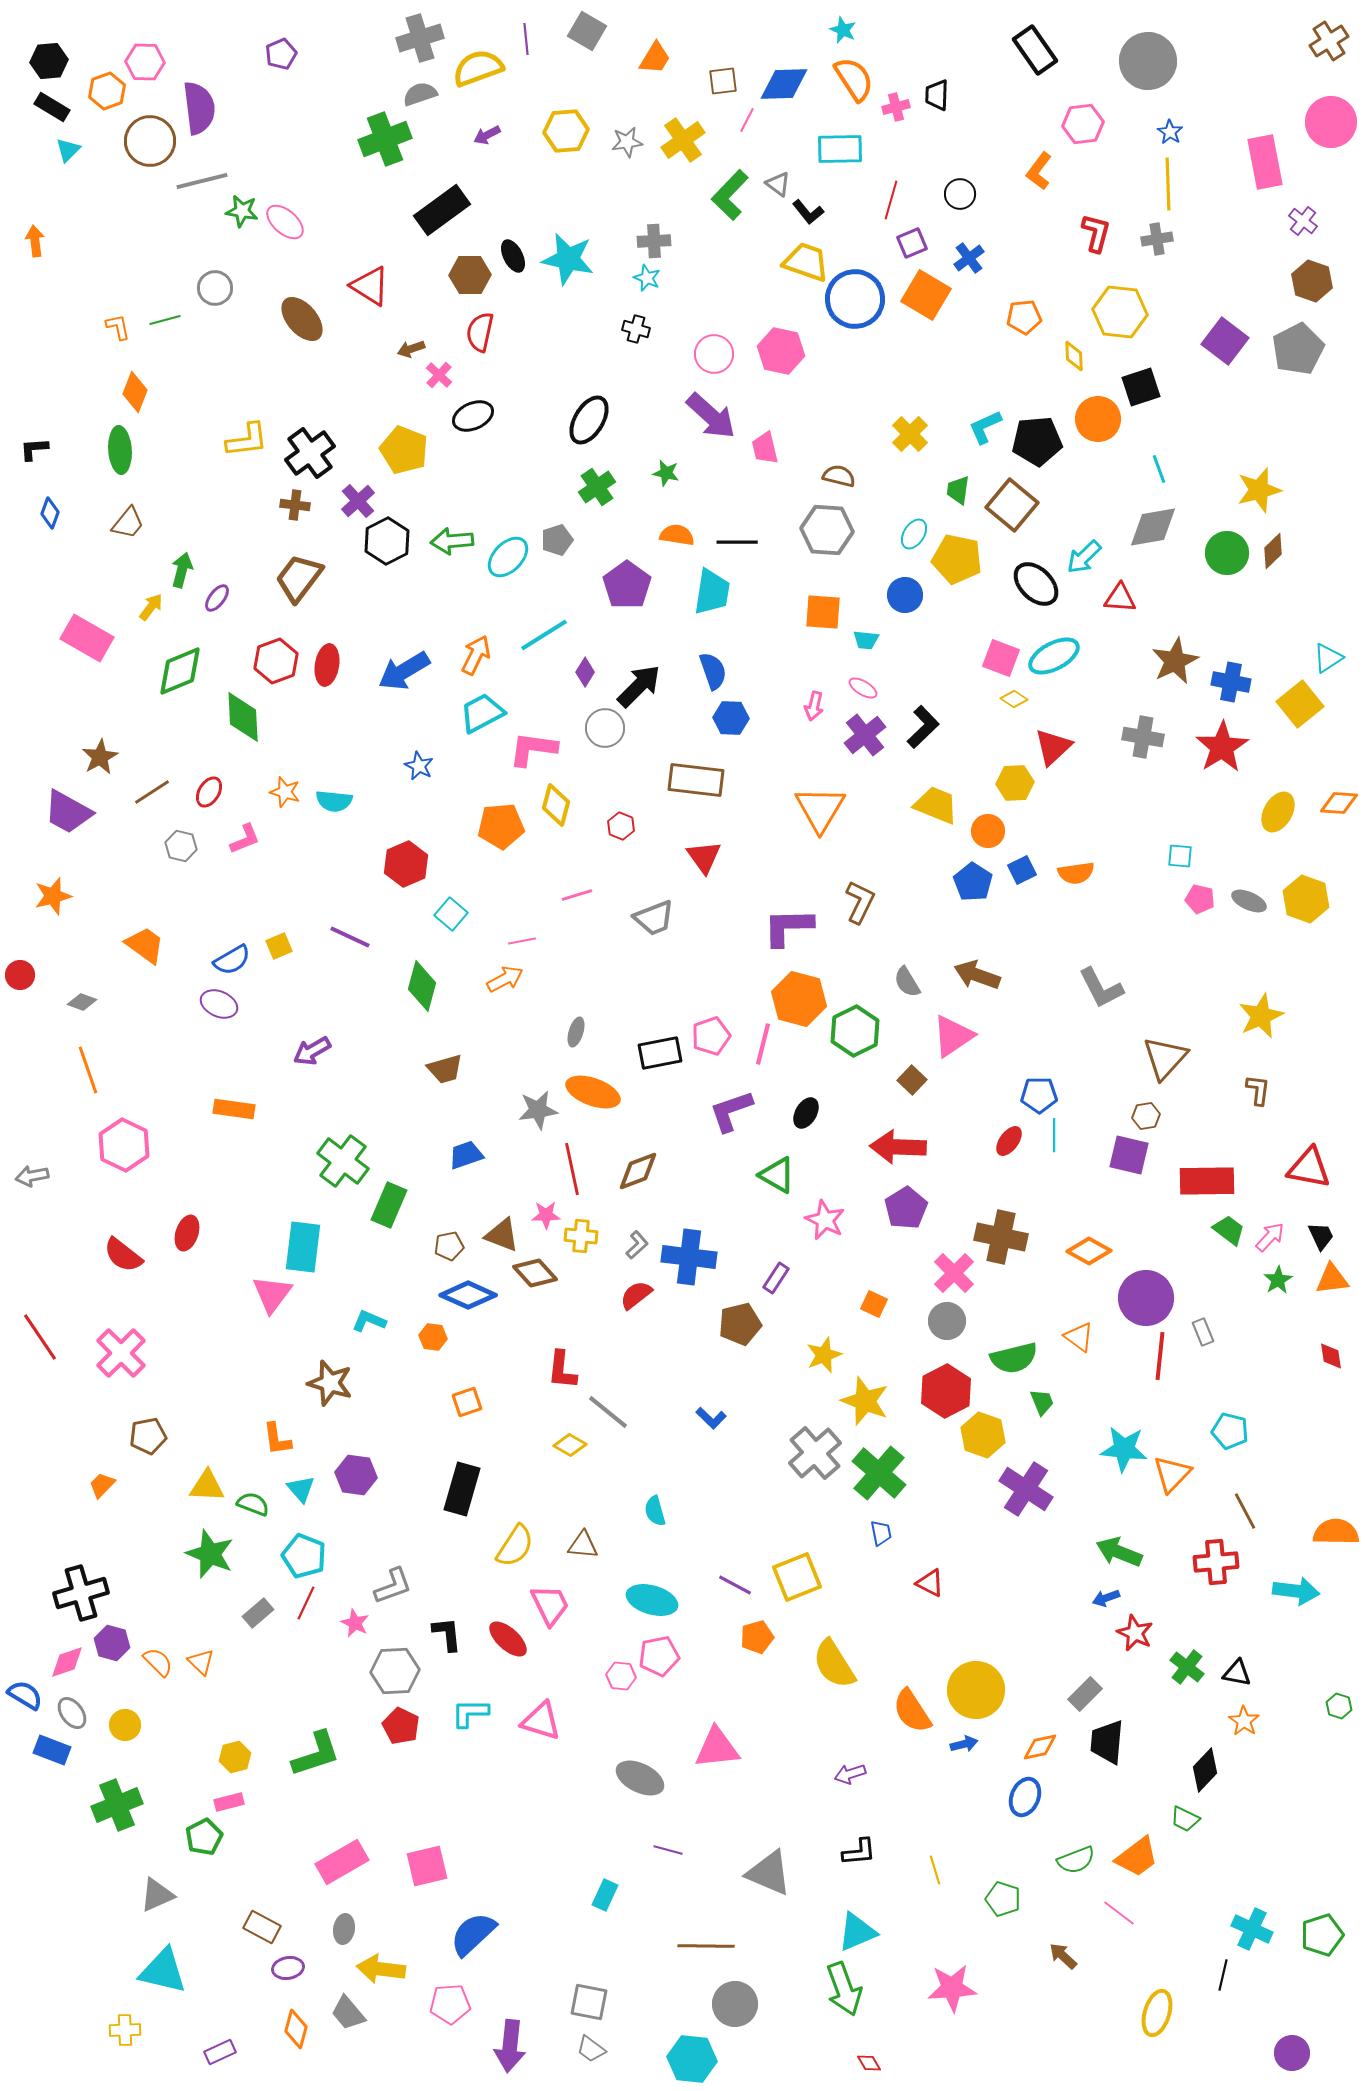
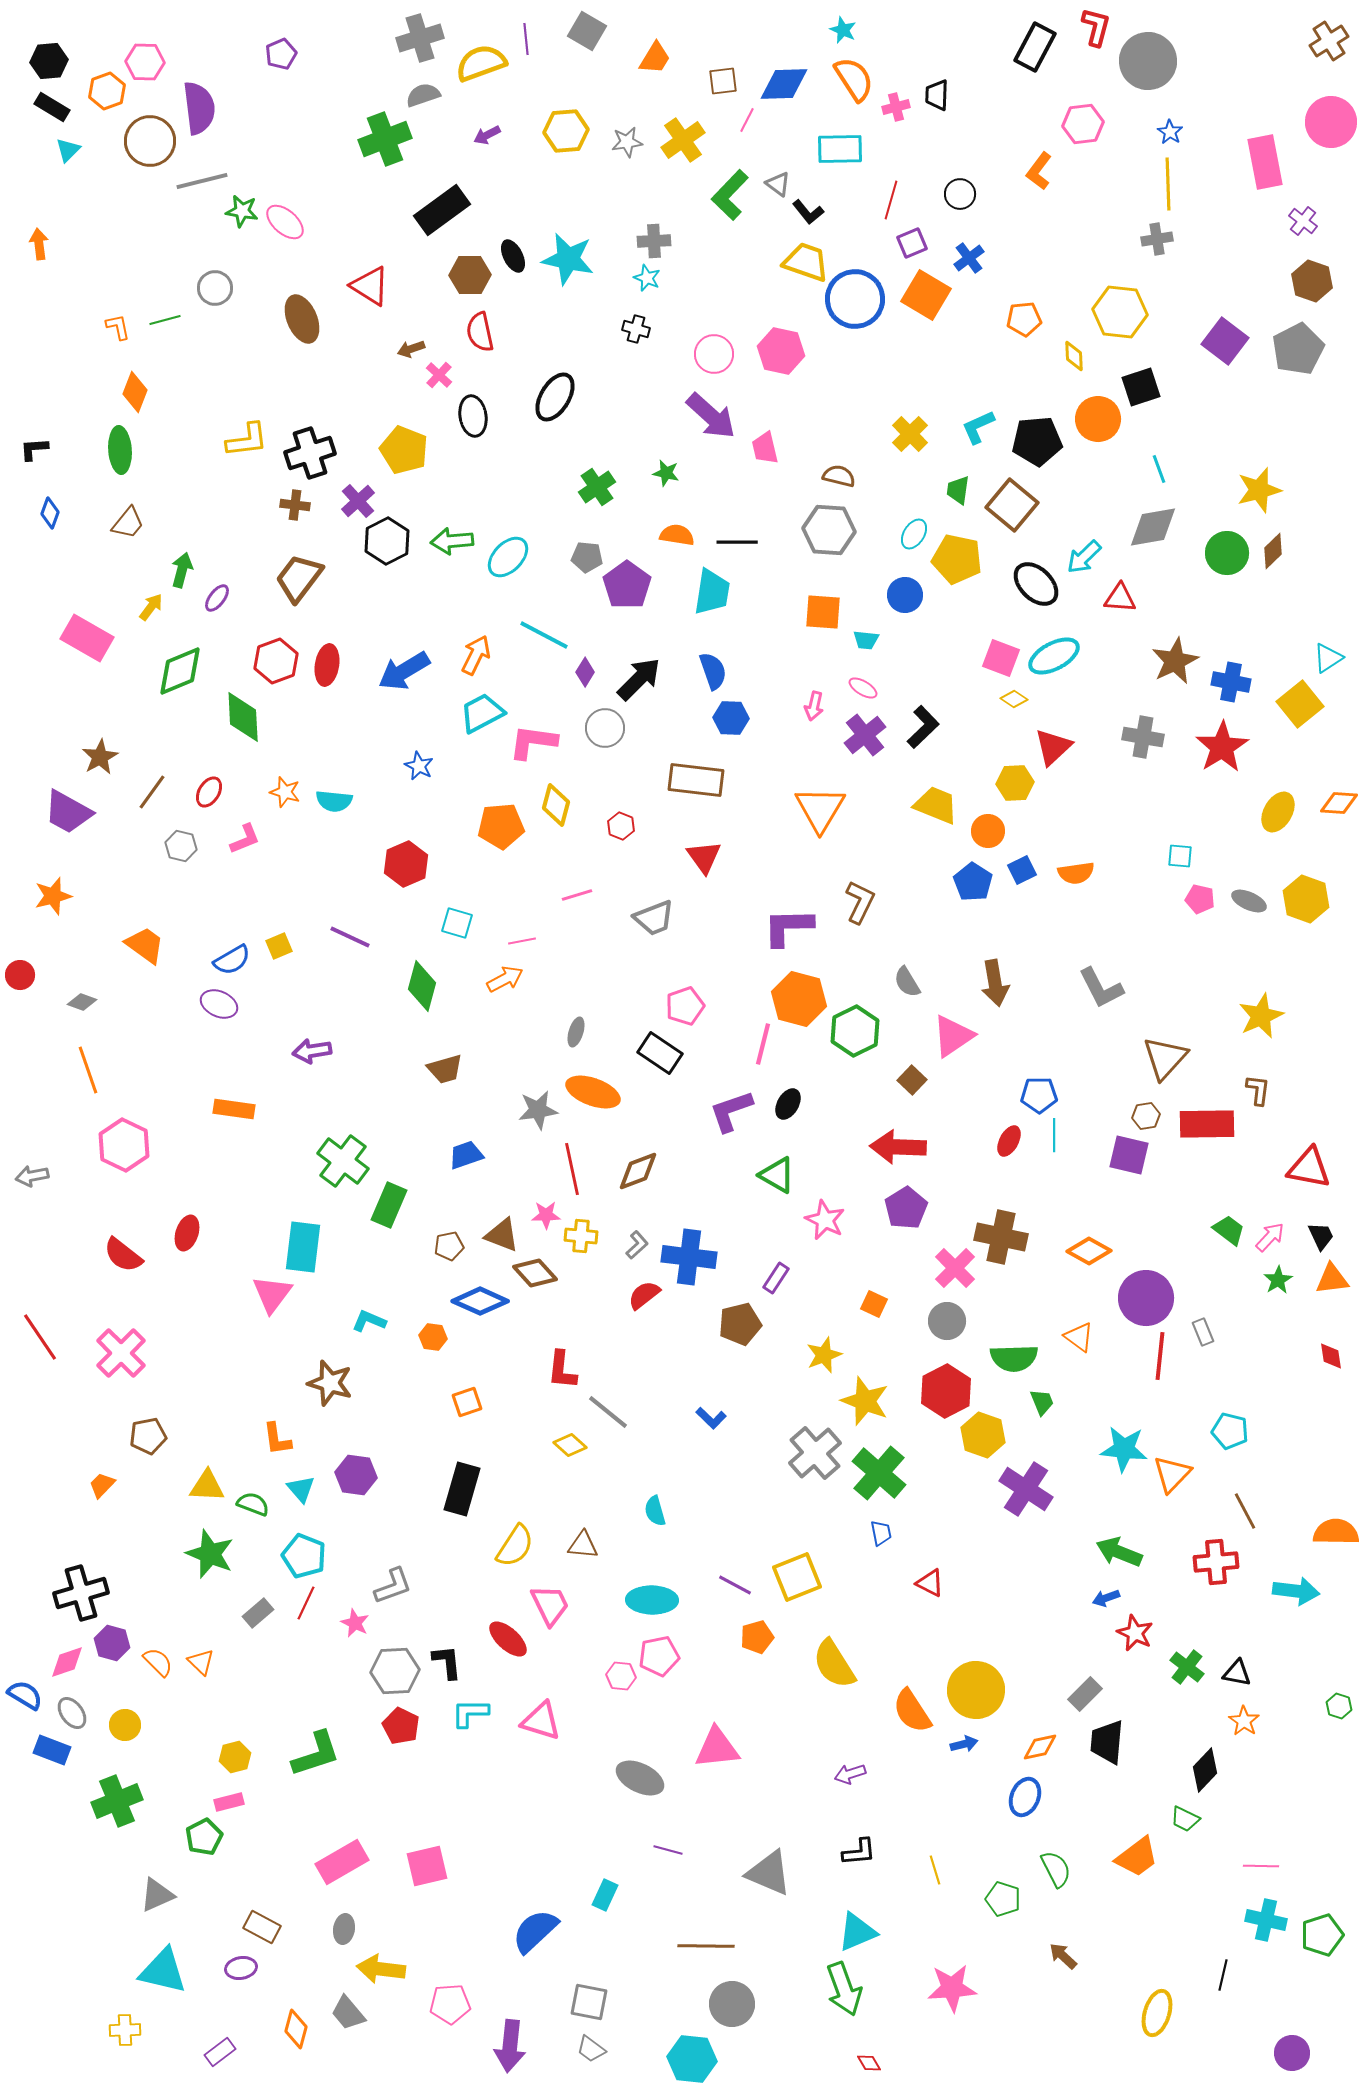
black rectangle at (1035, 50): moved 3 px up; rotated 63 degrees clockwise
yellow semicircle at (478, 68): moved 3 px right, 5 px up
gray semicircle at (420, 94): moved 3 px right, 1 px down
red L-shape at (1096, 233): moved 206 px up
orange arrow at (35, 241): moved 4 px right, 3 px down
orange pentagon at (1024, 317): moved 2 px down
brown ellipse at (302, 319): rotated 18 degrees clockwise
red semicircle at (480, 332): rotated 24 degrees counterclockwise
black ellipse at (473, 416): rotated 75 degrees counterclockwise
black ellipse at (589, 420): moved 34 px left, 23 px up
cyan L-shape at (985, 427): moved 7 px left
black cross at (310, 453): rotated 18 degrees clockwise
gray hexagon at (827, 530): moved 2 px right
gray pentagon at (557, 540): moved 30 px right, 17 px down; rotated 24 degrees clockwise
cyan line at (544, 635): rotated 60 degrees clockwise
black arrow at (639, 686): moved 7 px up
pink L-shape at (533, 749): moved 7 px up
brown line at (152, 792): rotated 21 degrees counterclockwise
cyan square at (451, 914): moved 6 px right, 9 px down; rotated 24 degrees counterclockwise
brown arrow at (977, 975): moved 18 px right, 8 px down; rotated 120 degrees counterclockwise
pink pentagon at (711, 1036): moved 26 px left, 30 px up
purple arrow at (312, 1051): rotated 21 degrees clockwise
black rectangle at (660, 1053): rotated 45 degrees clockwise
black ellipse at (806, 1113): moved 18 px left, 9 px up
red ellipse at (1009, 1141): rotated 8 degrees counterclockwise
red rectangle at (1207, 1181): moved 57 px up
pink cross at (954, 1273): moved 1 px right, 5 px up
blue diamond at (468, 1295): moved 12 px right, 6 px down
red semicircle at (636, 1295): moved 8 px right
green semicircle at (1014, 1358): rotated 12 degrees clockwise
yellow diamond at (570, 1445): rotated 12 degrees clockwise
cyan ellipse at (652, 1600): rotated 15 degrees counterclockwise
black L-shape at (447, 1634): moved 28 px down
green cross at (117, 1805): moved 4 px up
green semicircle at (1076, 1860): moved 20 px left, 9 px down; rotated 96 degrees counterclockwise
pink line at (1119, 1913): moved 142 px right, 47 px up; rotated 36 degrees counterclockwise
cyan cross at (1252, 1929): moved 14 px right, 9 px up; rotated 12 degrees counterclockwise
blue semicircle at (473, 1934): moved 62 px right, 3 px up
purple ellipse at (288, 1968): moved 47 px left
gray circle at (735, 2004): moved 3 px left
purple rectangle at (220, 2052): rotated 12 degrees counterclockwise
